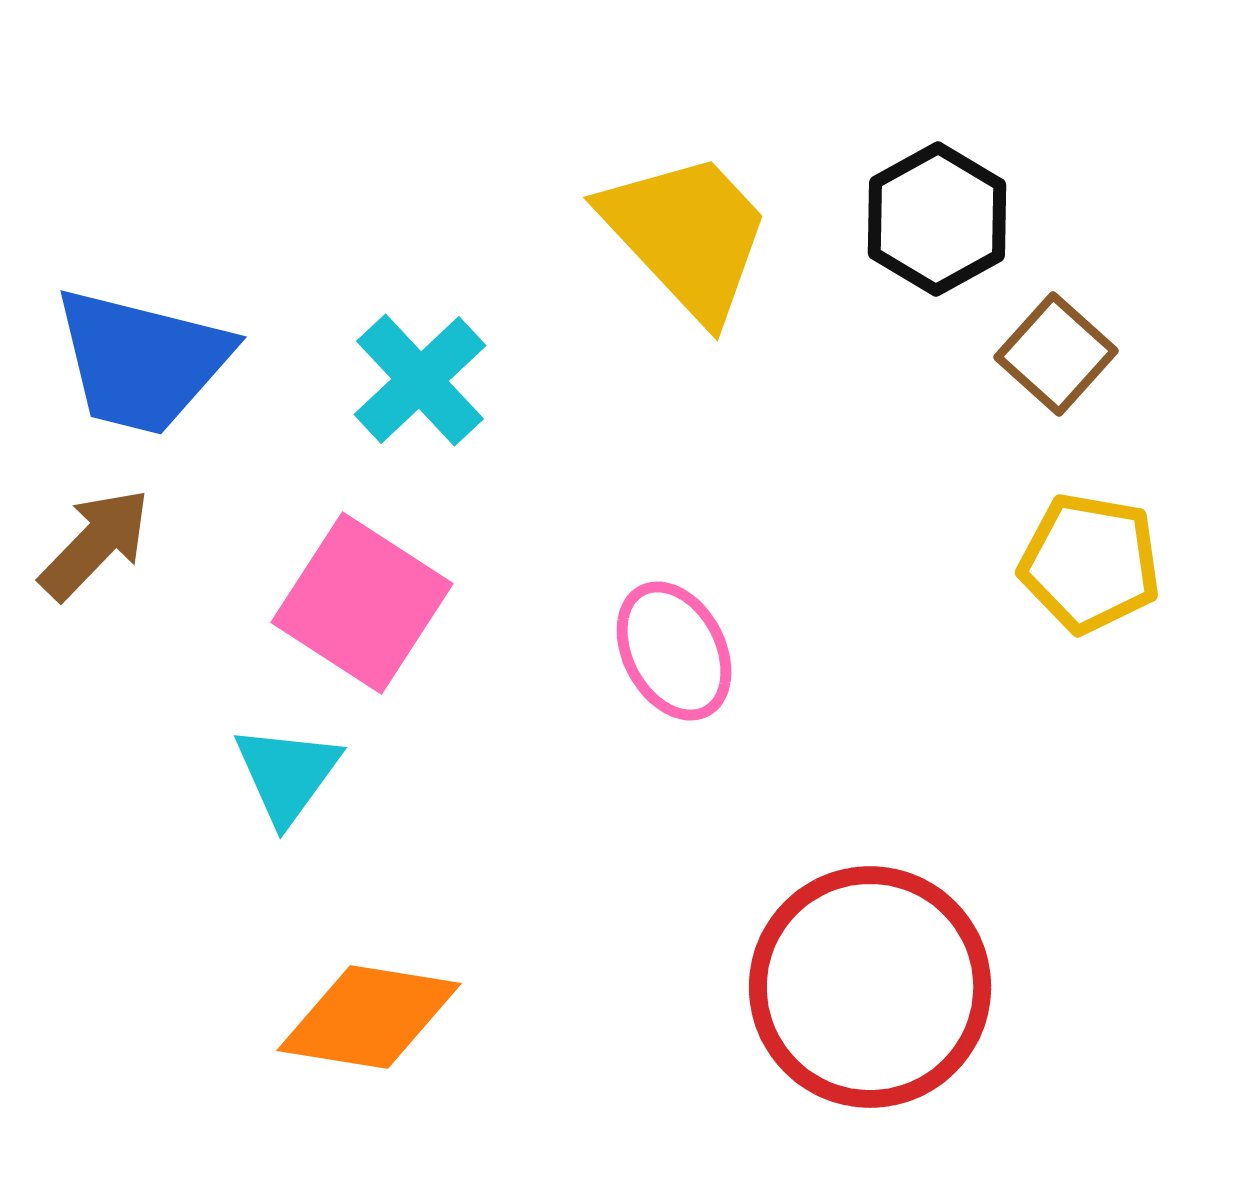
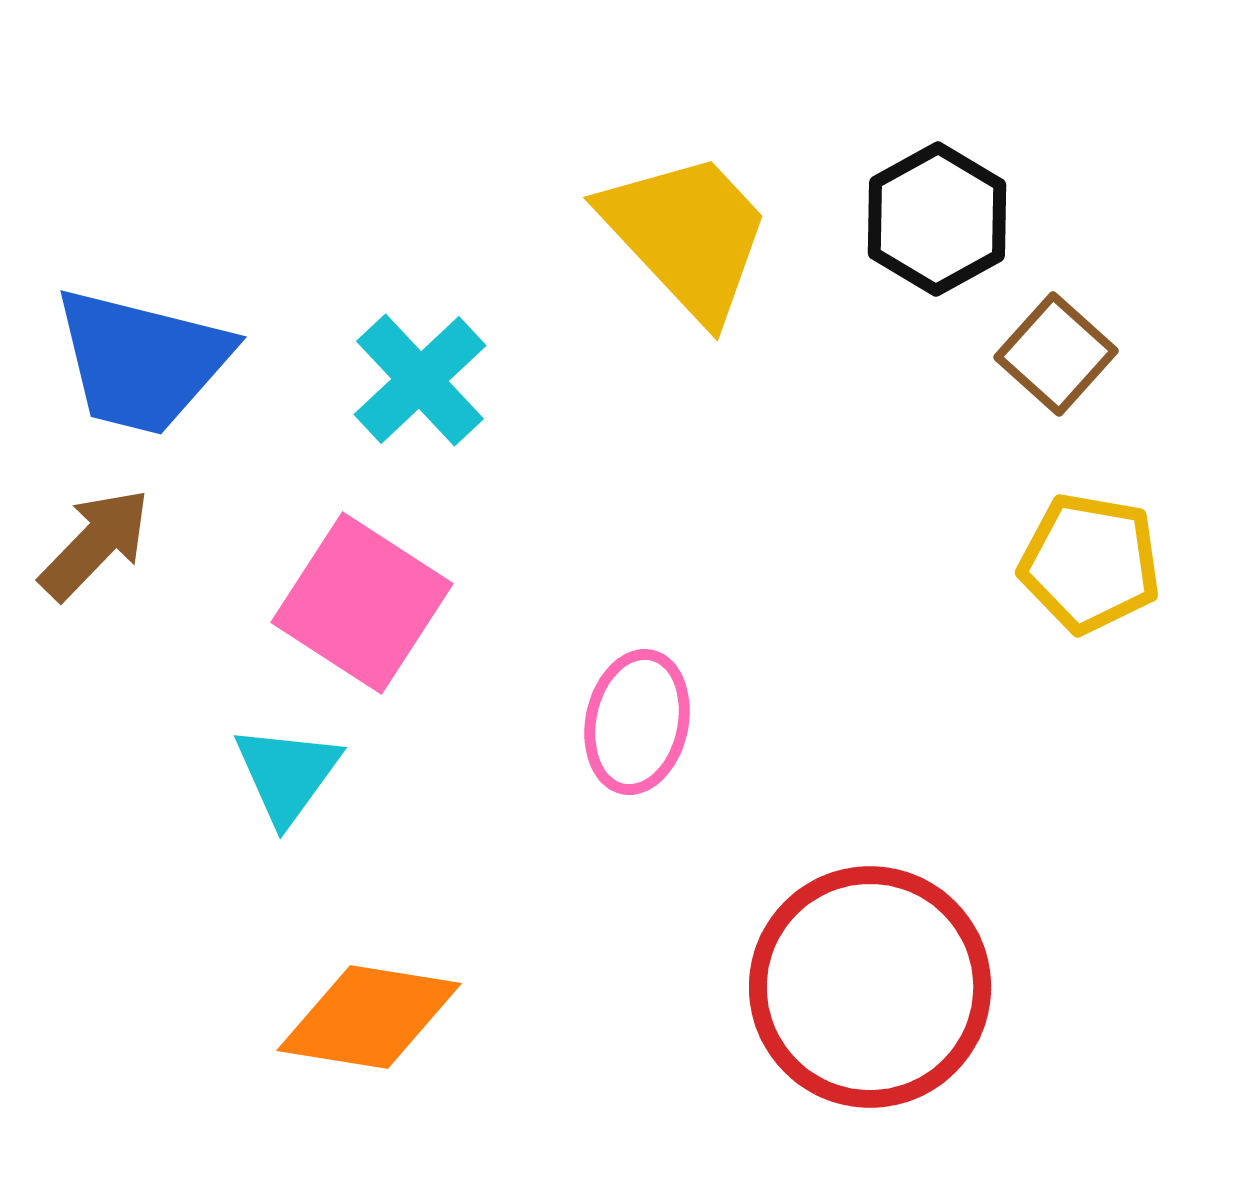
pink ellipse: moved 37 px left, 71 px down; rotated 40 degrees clockwise
